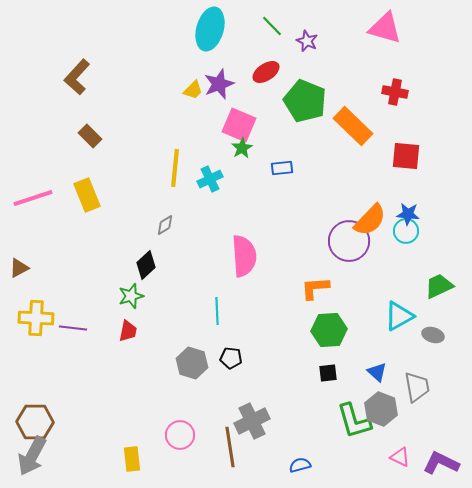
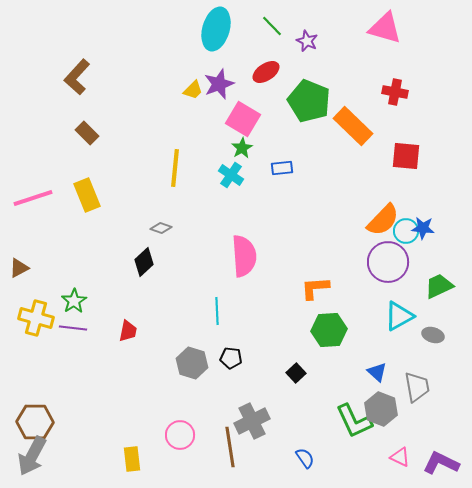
cyan ellipse at (210, 29): moved 6 px right
green pentagon at (305, 101): moved 4 px right
pink square at (239, 125): moved 4 px right, 6 px up; rotated 8 degrees clockwise
brown rectangle at (90, 136): moved 3 px left, 3 px up
cyan cross at (210, 179): moved 21 px right, 4 px up; rotated 30 degrees counterclockwise
blue star at (408, 214): moved 15 px right, 14 px down
orange semicircle at (370, 220): moved 13 px right
gray diamond at (165, 225): moved 4 px left, 3 px down; rotated 50 degrees clockwise
purple circle at (349, 241): moved 39 px right, 21 px down
black diamond at (146, 265): moved 2 px left, 3 px up
green star at (131, 296): moved 57 px left, 5 px down; rotated 15 degrees counterclockwise
yellow cross at (36, 318): rotated 12 degrees clockwise
black square at (328, 373): moved 32 px left; rotated 36 degrees counterclockwise
green L-shape at (354, 421): rotated 9 degrees counterclockwise
blue semicircle at (300, 465): moved 5 px right, 7 px up; rotated 70 degrees clockwise
